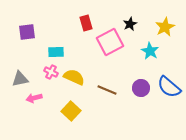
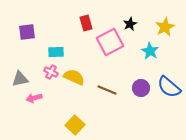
yellow square: moved 4 px right, 14 px down
